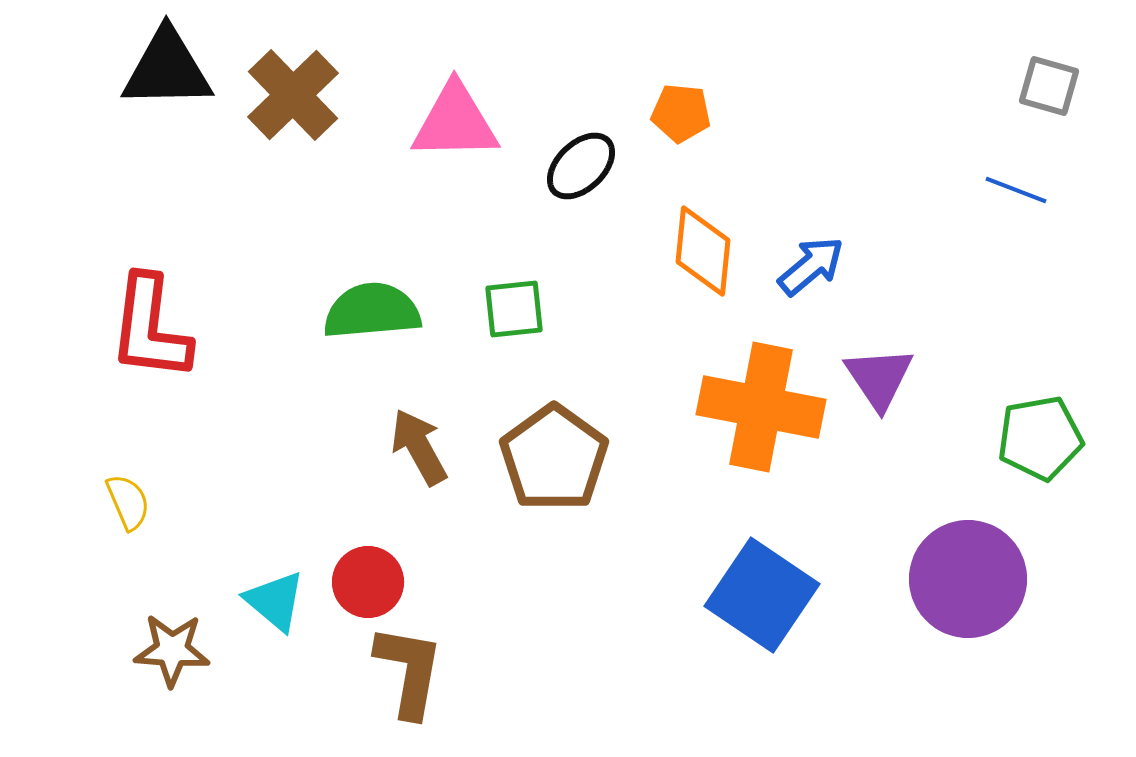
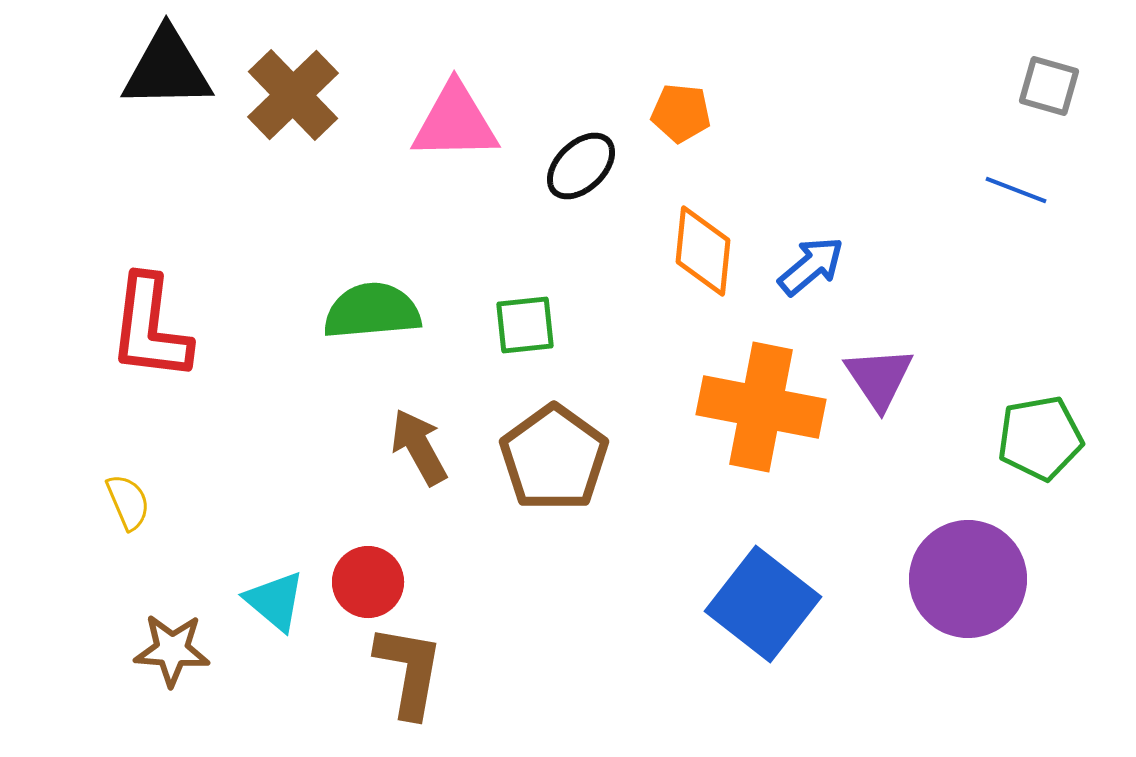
green square: moved 11 px right, 16 px down
blue square: moved 1 px right, 9 px down; rotated 4 degrees clockwise
